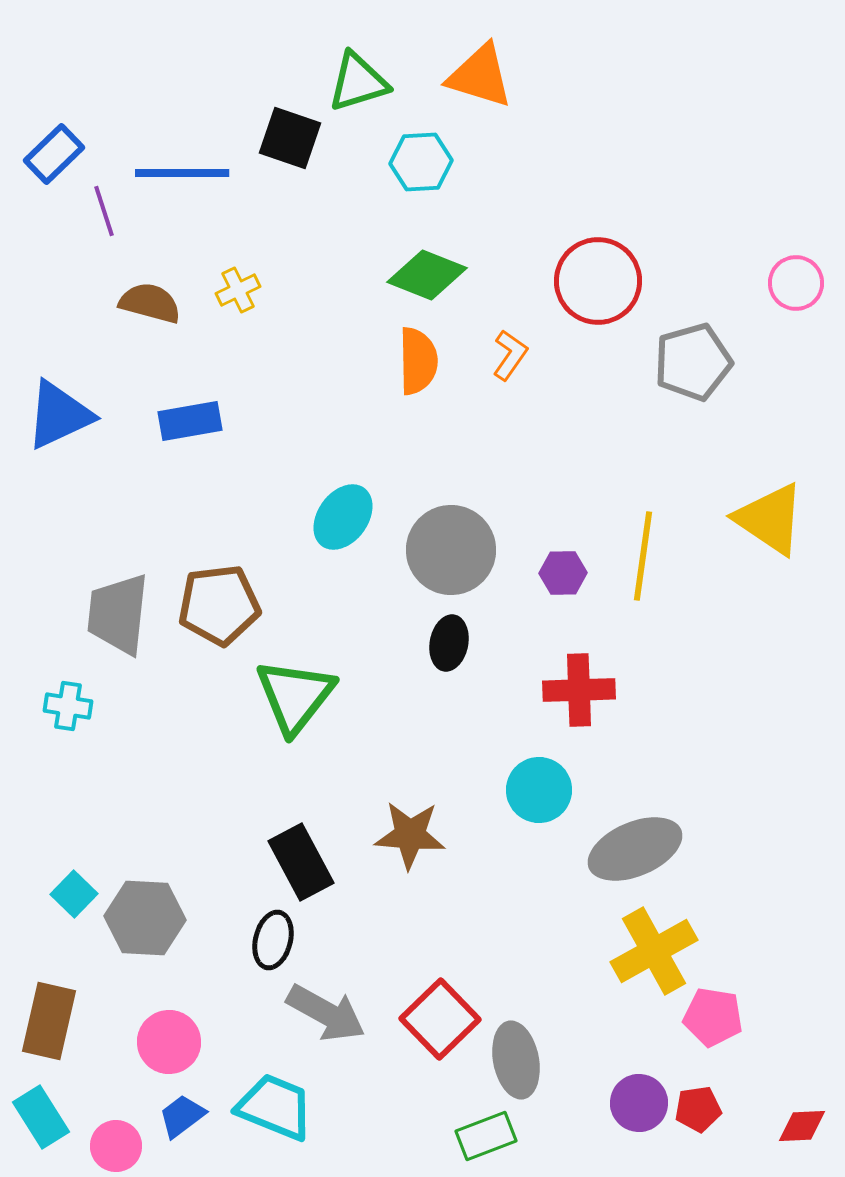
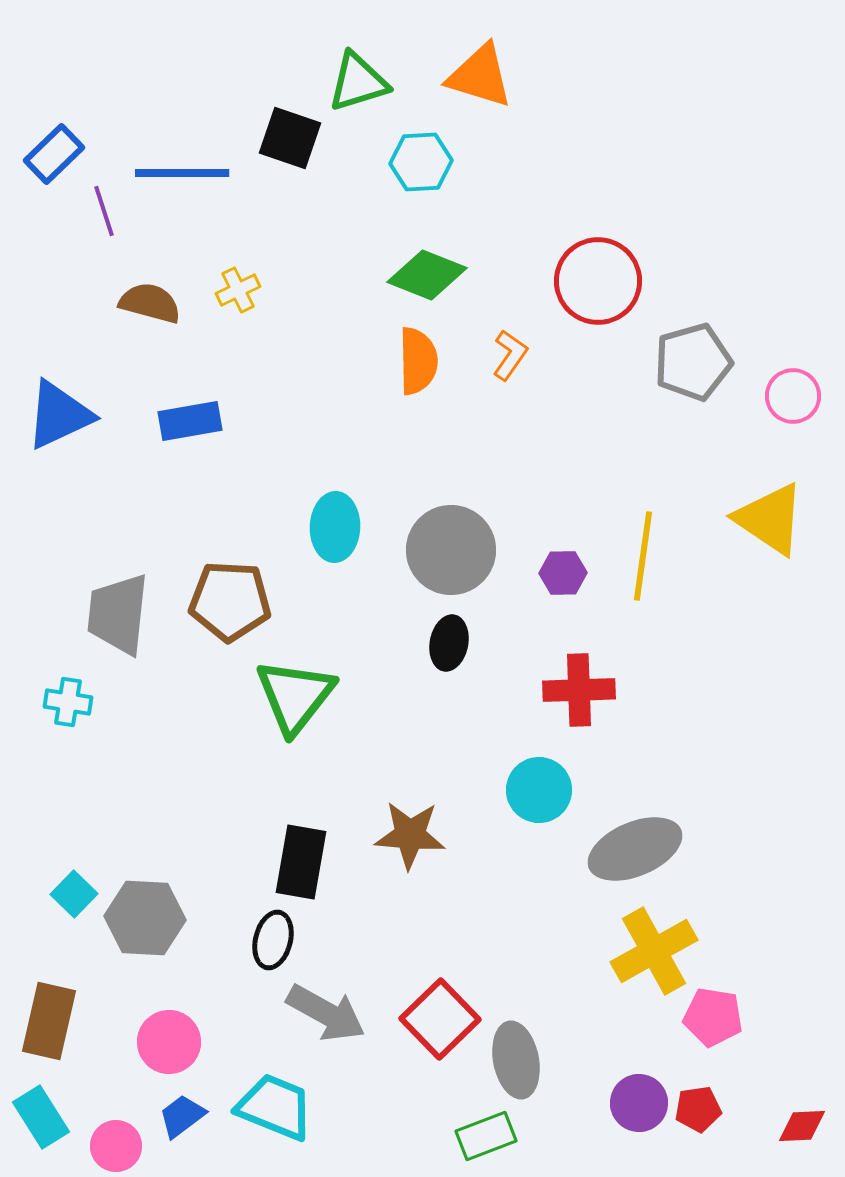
pink circle at (796, 283): moved 3 px left, 113 px down
cyan ellipse at (343, 517): moved 8 px left, 10 px down; rotated 34 degrees counterclockwise
brown pentagon at (219, 605): moved 11 px right, 4 px up; rotated 10 degrees clockwise
cyan cross at (68, 706): moved 4 px up
black rectangle at (301, 862): rotated 38 degrees clockwise
